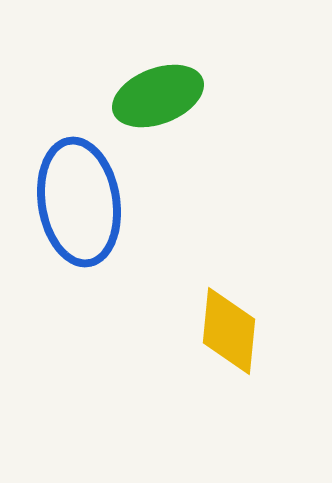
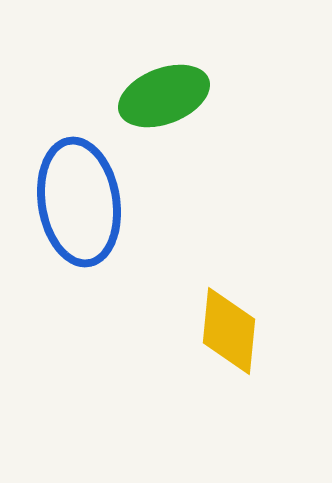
green ellipse: moved 6 px right
